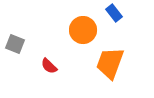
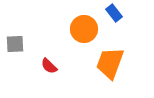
orange circle: moved 1 px right, 1 px up
gray square: rotated 24 degrees counterclockwise
